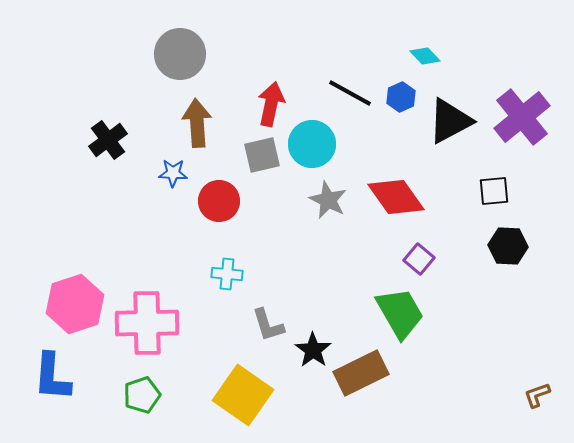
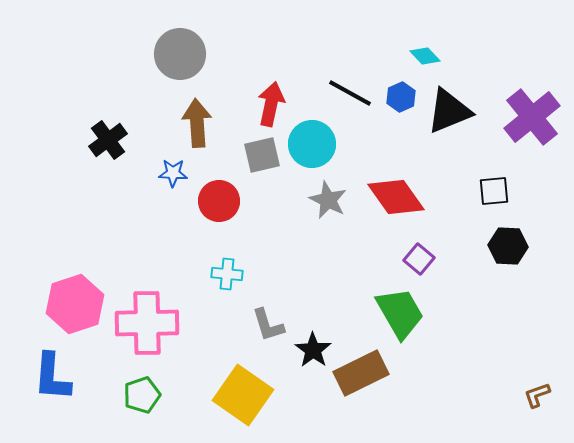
purple cross: moved 10 px right
black triangle: moved 1 px left, 10 px up; rotated 6 degrees clockwise
